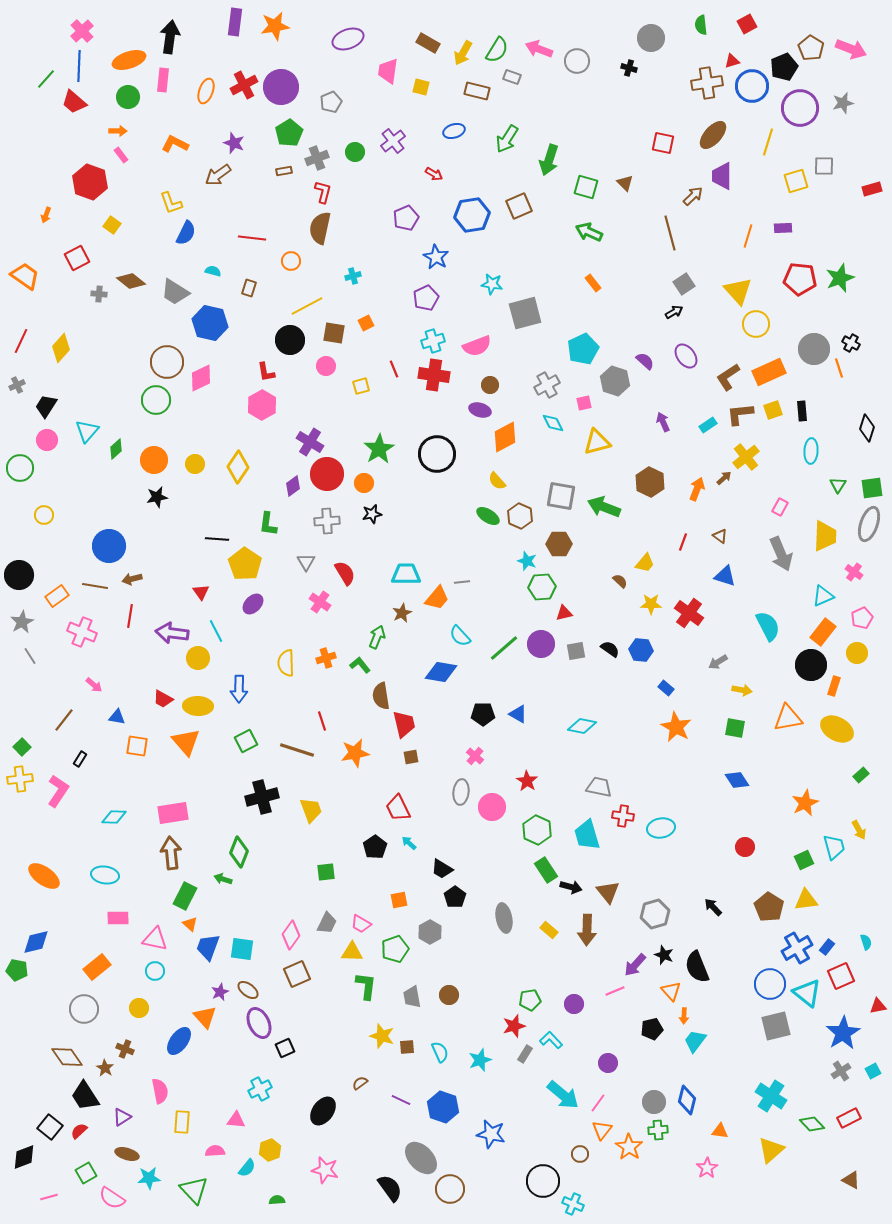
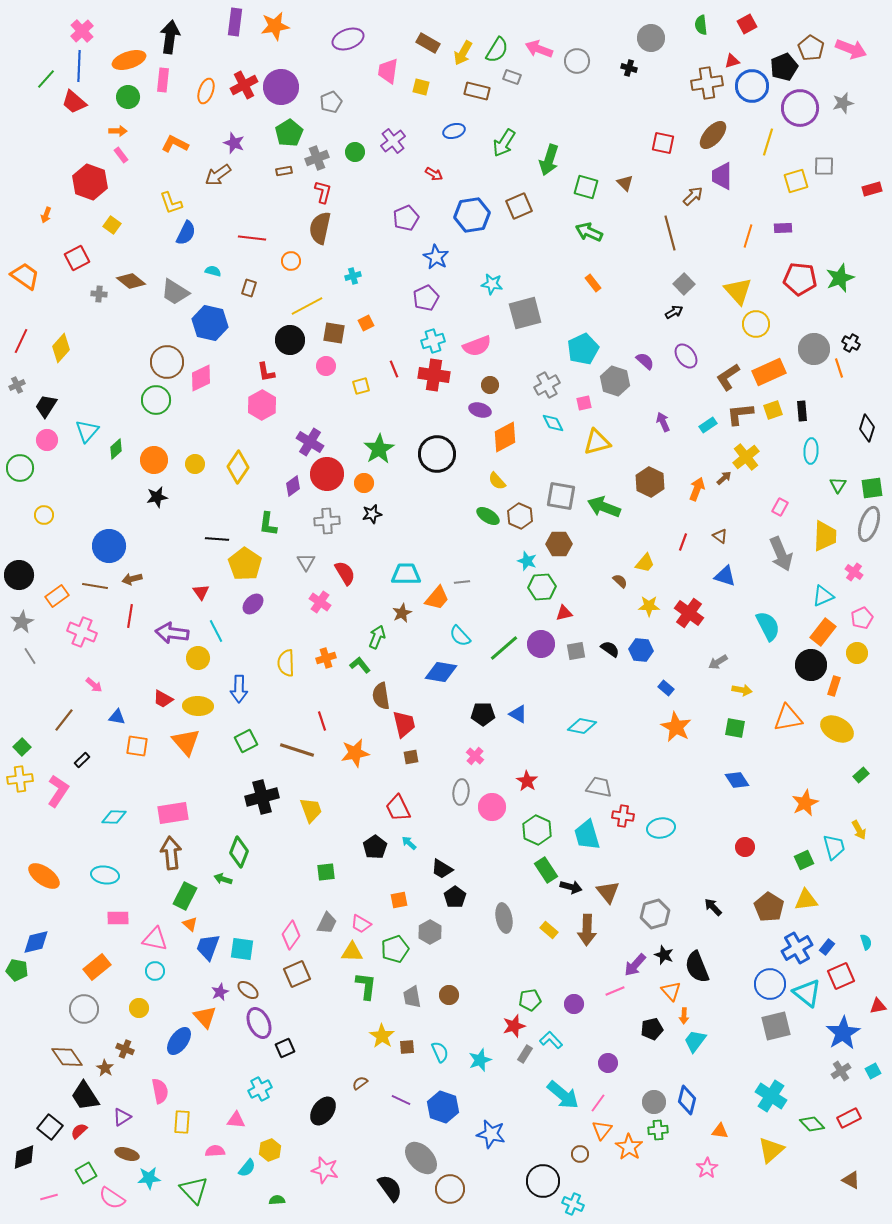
green arrow at (507, 139): moved 3 px left, 4 px down
gray square at (684, 284): rotated 10 degrees counterclockwise
yellow star at (651, 604): moved 2 px left, 2 px down
black rectangle at (80, 759): moved 2 px right, 1 px down; rotated 14 degrees clockwise
yellow star at (382, 1036): rotated 15 degrees clockwise
